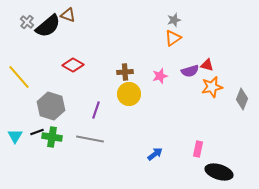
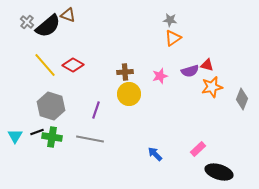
gray star: moved 4 px left; rotated 24 degrees clockwise
yellow line: moved 26 px right, 12 px up
pink rectangle: rotated 35 degrees clockwise
blue arrow: rotated 98 degrees counterclockwise
